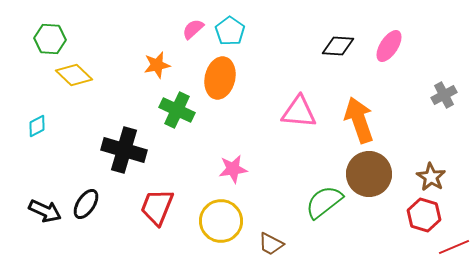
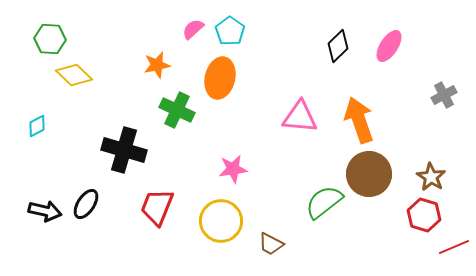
black diamond: rotated 48 degrees counterclockwise
pink triangle: moved 1 px right, 5 px down
black arrow: rotated 12 degrees counterclockwise
